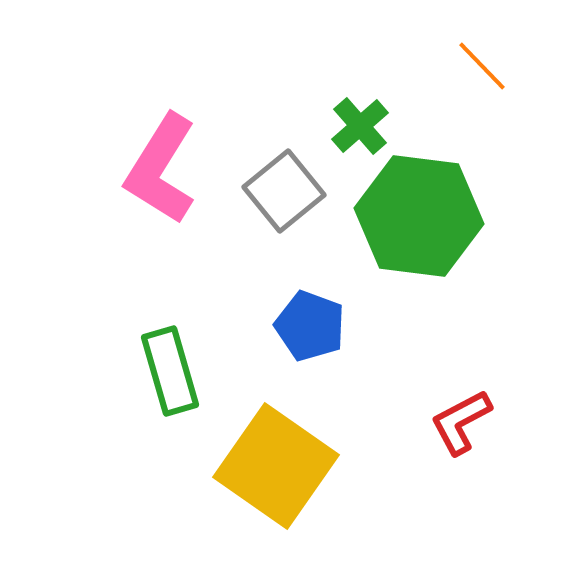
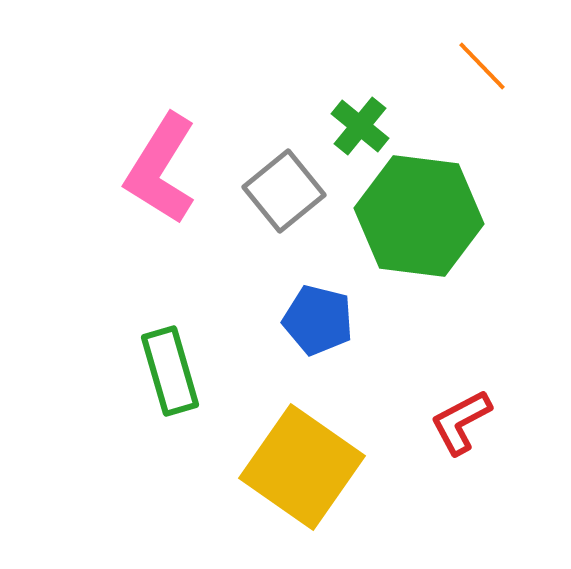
green cross: rotated 10 degrees counterclockwise
blue pentagon: moved 8 px right, 6 px up; rotated 6 degrees counterclockwise
yellow square: moved 26 px right, 1 px down
